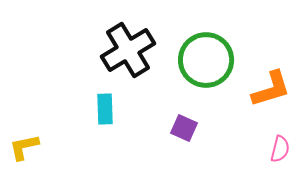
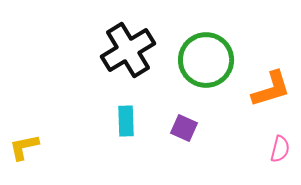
cyan rectangle: moved 21 px right, 12 px down
